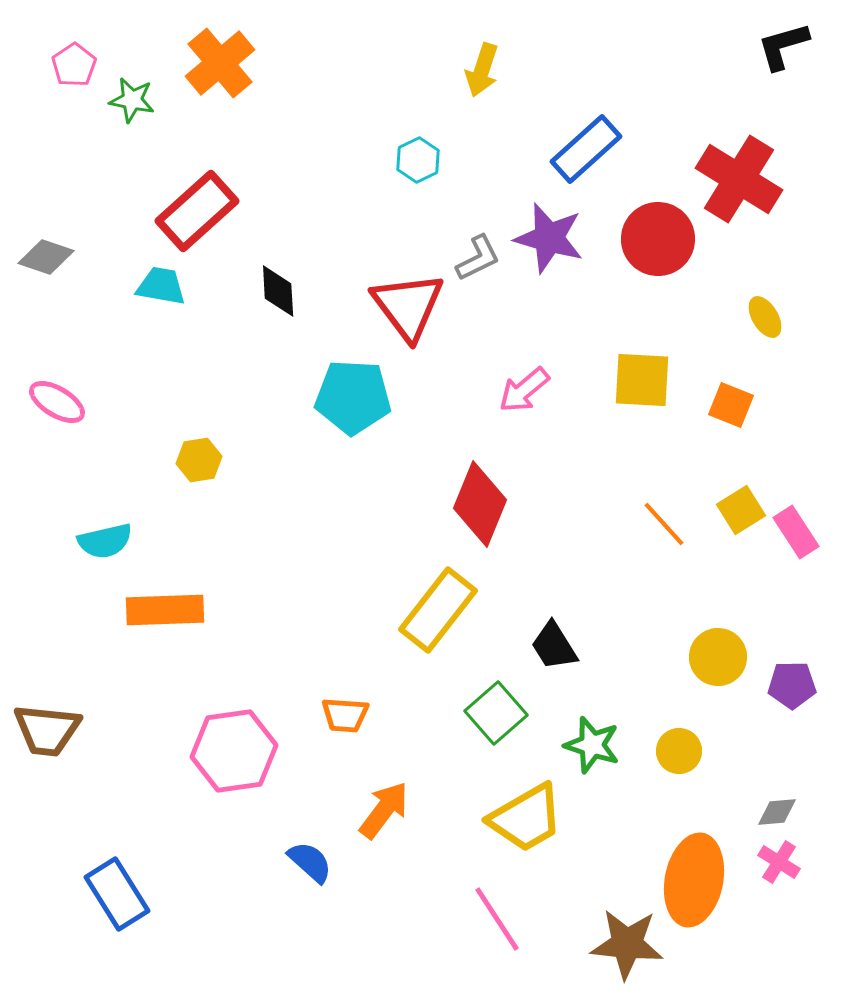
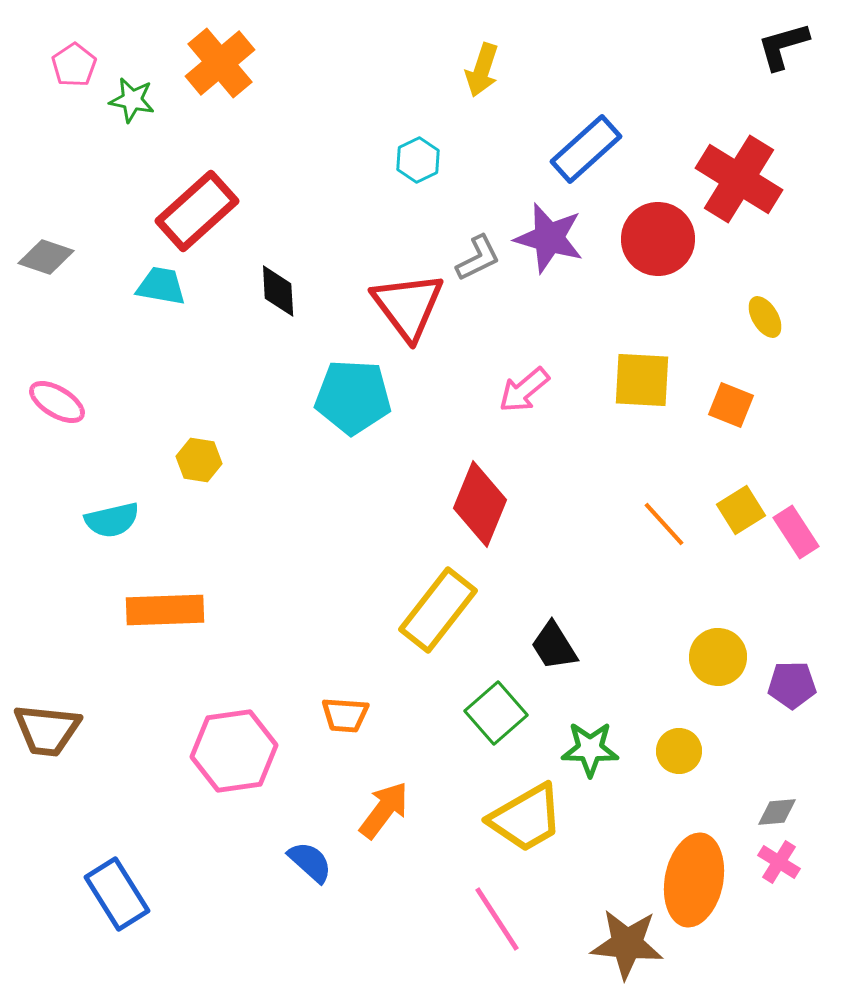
yellow hexagon at (199, 460): rotated 18 degrees clockwise
cyan semicircle at (105, 541): moved 7 px right, 21 px up
green star at (592, 745): moved 2 px left, 4 px down; rotated 16 degrees counterclockwise
